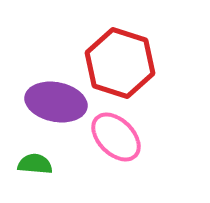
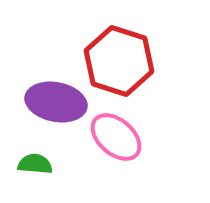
red hexagon: moved 1 px left, 2 px up
pink ellipse: rotated 4 degrees counterclockwise
